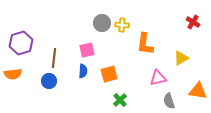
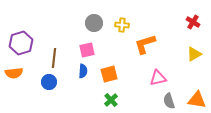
gray circle: moved 8 px left
orange L-shape: rotated 65 degrees clockwise
yellow triangle: moved 13 px right, 4 px up
orange semicircle: moved 1 px right, 1 px up
blue circle: moved 1 px down
orange triangle: moved 1 px left, 9 px down
green cross: moved 9 px left
